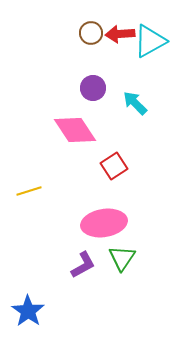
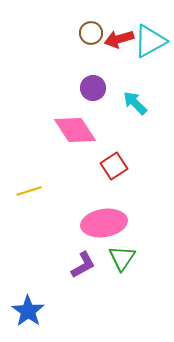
red arrow: moved 1 px left, 5 px down; rotated 12 degrees counterclockwise
